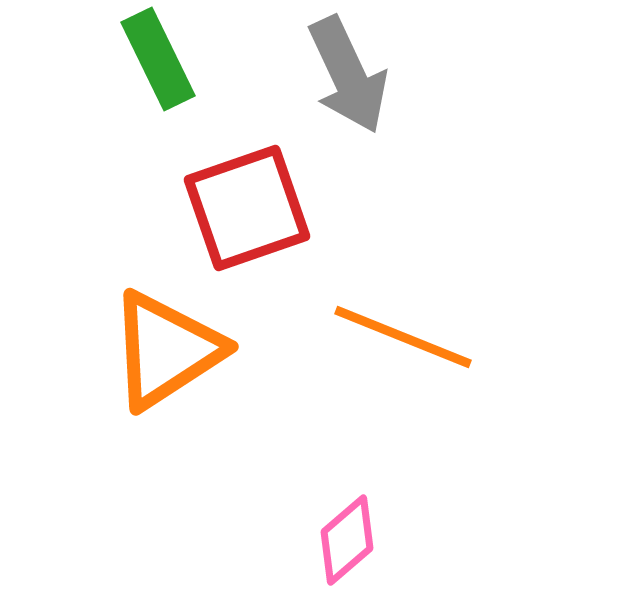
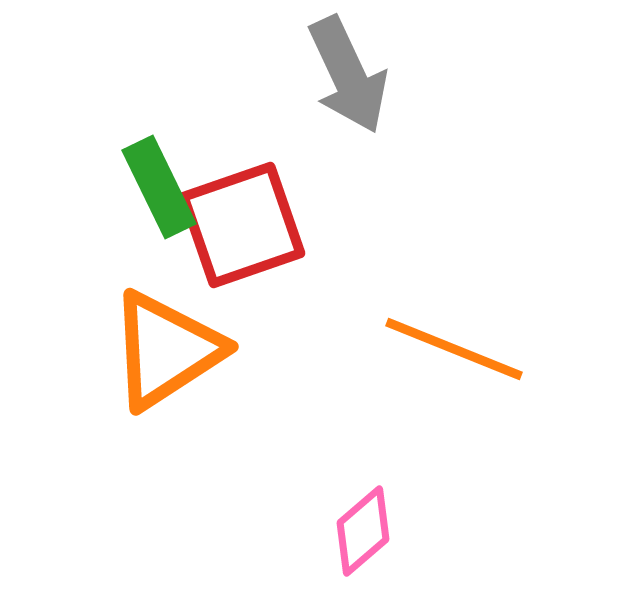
green rectangle: moved 1 px right, 128 px down
red square: moved 5 px left, 17 px down
orange line: moved 51 px right, 12 px down
pink diamond: moved 16 px right, 9 px up
